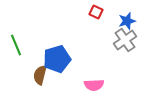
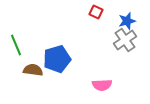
brown semicircle: moved 7 px left, 5 px up; rotated 84 degrees clockwise
pink semicircle: moved 8 px right
